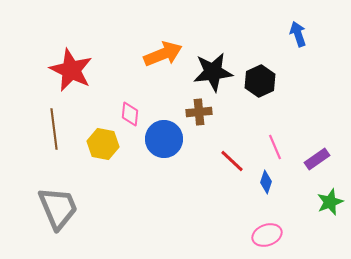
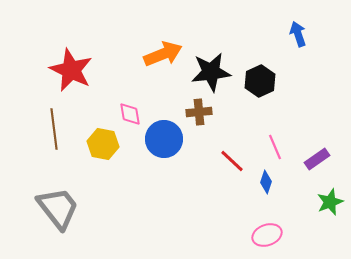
black star: moved 2 px left
pink diamond: rotated 15 degrees counterclockwise
gray trapezoid: rotated 15 degrees counterclockwise
